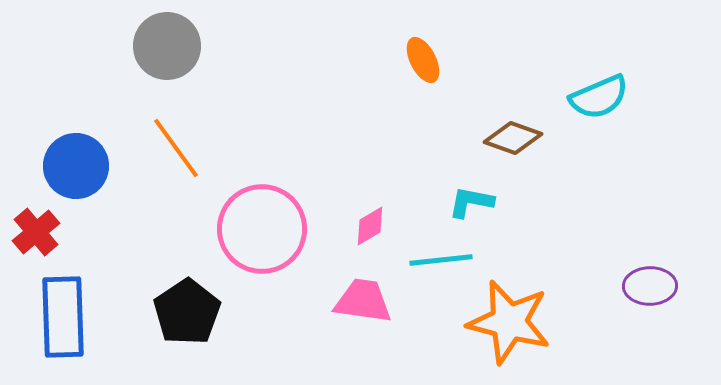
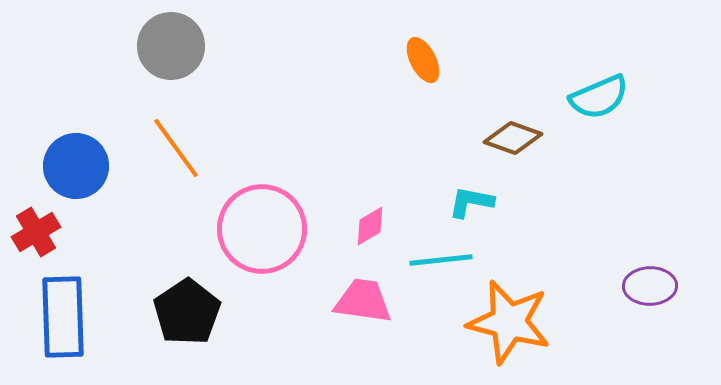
gray circle: moved 4 px right
red cross: rotated 9 degrees clockwise
